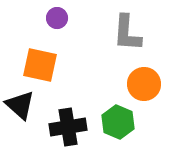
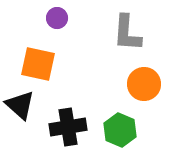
orange square: moved 2 px left, 1 px up
green hexagon: moved 2 px right, 8 px down
